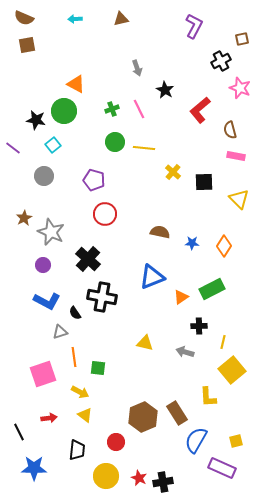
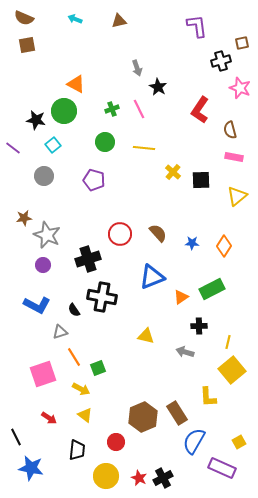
cyan arrow at (75, 19): rotated 24 degrees clockwise
brown triangle at (121, 19): moved 2 px left, 2 px down
purple L-shape at (194, 26): moved 3 px right; rotated 35 degrees counterclockwise
brown square at (242, 39): moved 4 px down
black cross at (221, 61): rotated 12 degrees clockwise
black star at (165, 90): moved 7 px left, 3 px up
red L-shape at (200, 110): rotated 16 degrees counterclockwise
green circle at (115, 142): moved 10 px left
pink rectangle at (236, 156): moved 2 px left, 1 px down
black square at (204, 182): moved 3 px left, 2 px up
yellow triangle at (239, 199): moved 2 px left, 3 px up; rotated 35 degrees clockwise
red circle at (105, 214): moved 15 px right, 20 px down
brown star at (24, 218): rotated 21 degrees clockwise
gray star at (51, 232): moved 4 px left, 3 px down
brown semicircle at (160, 232): moved 2 px left, 1 px down; rotated 36 degrees clockwise
black cross at (88, 259): rotated 30 degrees clockwise
blue L-shape at (47, 301): moved 10 px left, 4 px down
black semicircle at (75, 313): moved 1 px left, 3 px up
yellow line at (223, 342): moved 5 px right
yellow triangle at (145, 343): moved 1 px right, 7 px up
orange line at (74, 357): rotated 24 degrees counterclockwise
green square at (98, 368): rotated 28 degrees counterclockwise
yellow arrow at (80, 392): moved 1 px right, 3 px up
red arrow at (49, 418): rotated 42 degrees clockwise
black line at (19, 432): moved 3 px left, 5 px down
blue semicircle at (196, 440): moved 2 px left, 1 px down
yellow square at (236, 441): moved 3 px right, 1 px down; rotated 16 degrees counterclockwise
blue star at (34, 468): moved 3 px left; rotated 10 degrees clockwise
black cross at (163, 482): moved 4 px up; rotated 18 degrees counterclockwise
